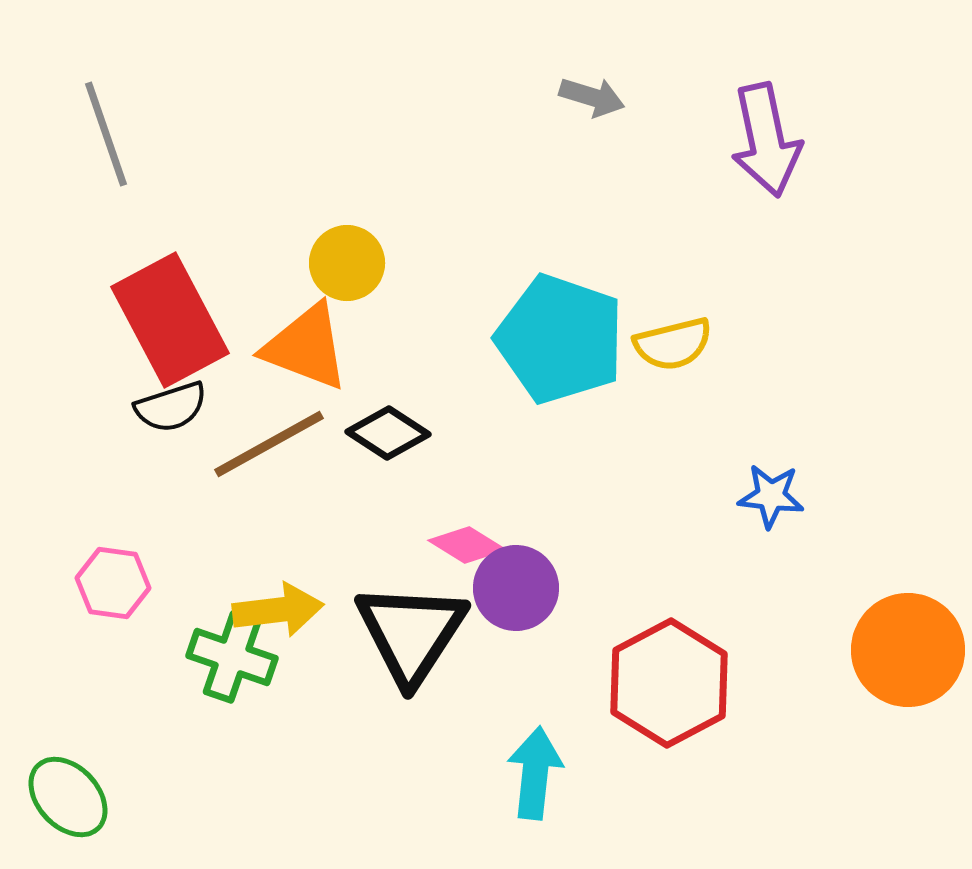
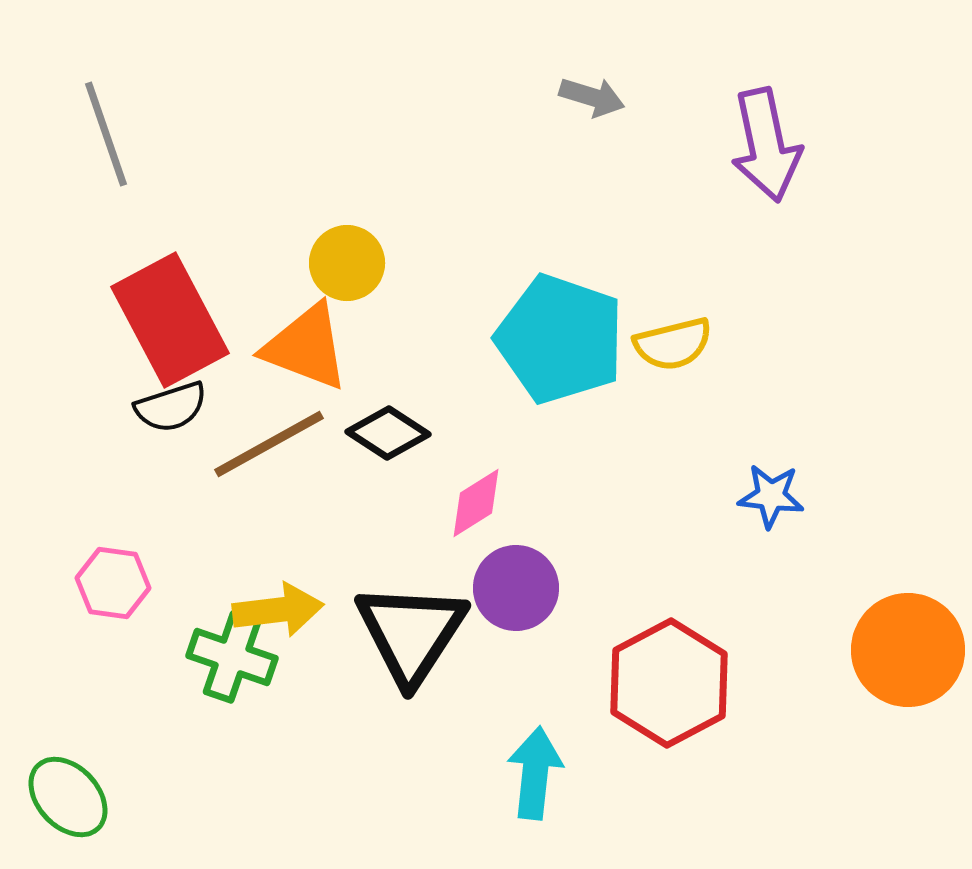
purple arrow: moved 5 px down
pink diamond: moved 9 px right, 42 px up; rotated 64 degrees counterclockwise
